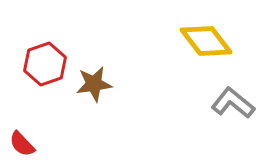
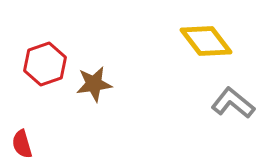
red semicircle: rotated 28 degrees clockwise
